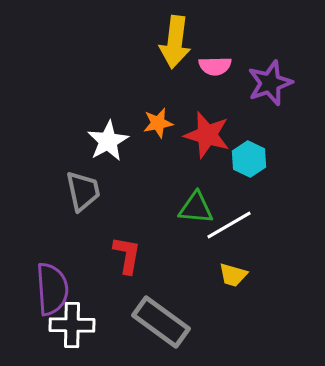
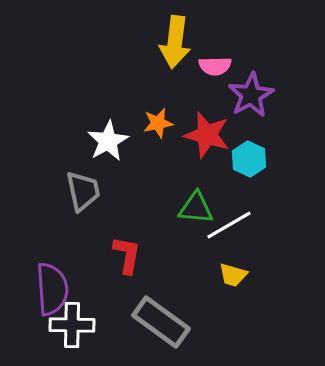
purple star: moved 19 px left, 12 px down; rotated 9 degrees counterclockwise
